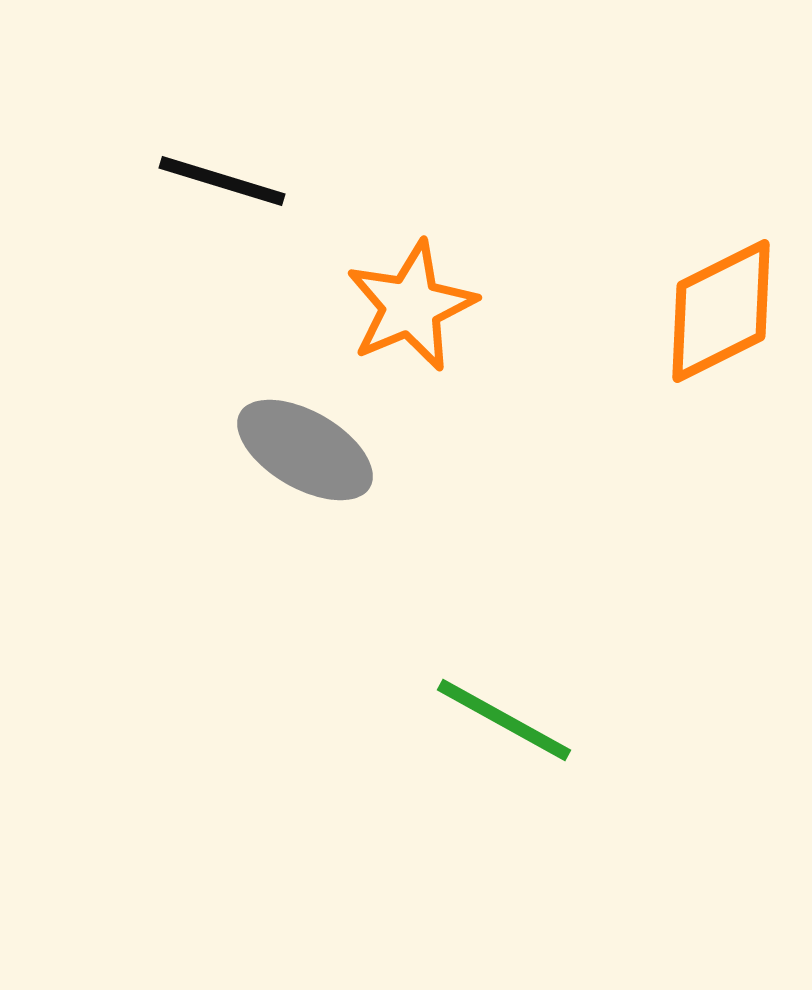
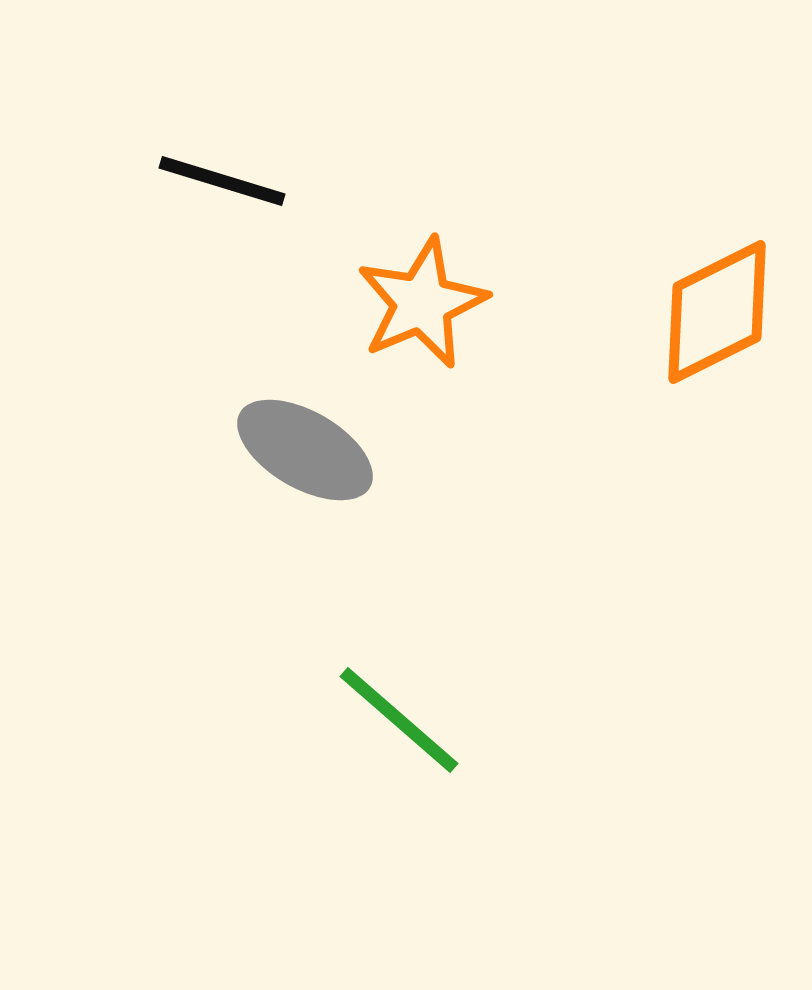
orange star: moved 11 px right, 3 px up
orange diamond: moved 4 px left, 1 px down
green line: moved 105 px left; rotated 12 degrees clockwise
